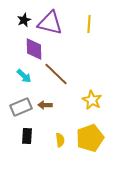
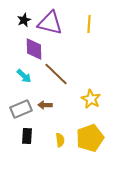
yellow star: moved 1 px left, 1 px up
gray rectangle: moved 2 px down
